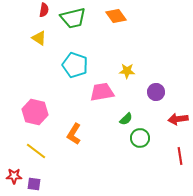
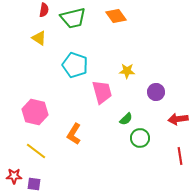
pink trapezoid: rotated 85 degrees clockwise
